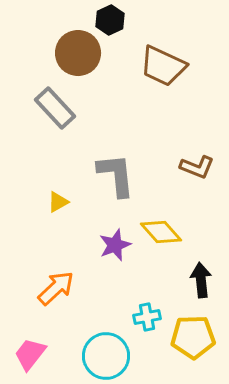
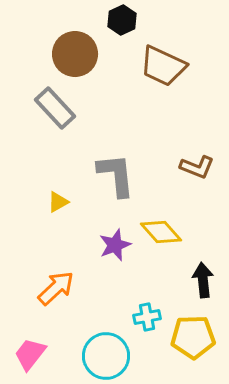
black hexagon: moved 12 px right
brown circle: moved 3 px left, 1 px down
black arrow: moved 2 px right
